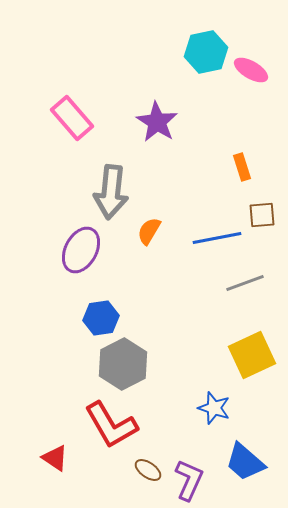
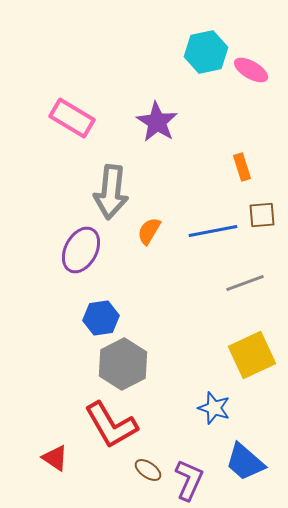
pink rectangle: rotated 18 degrees counterclockwise
blue line: moved 4 px left, 7 px up
